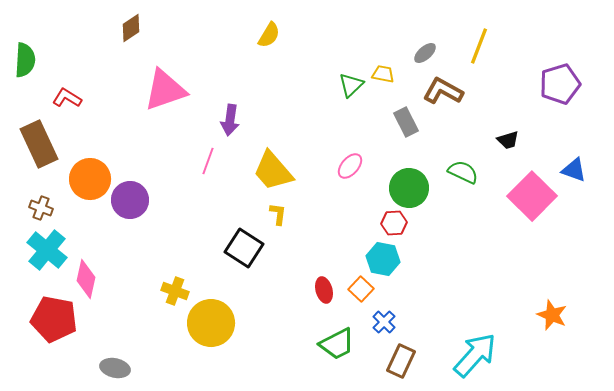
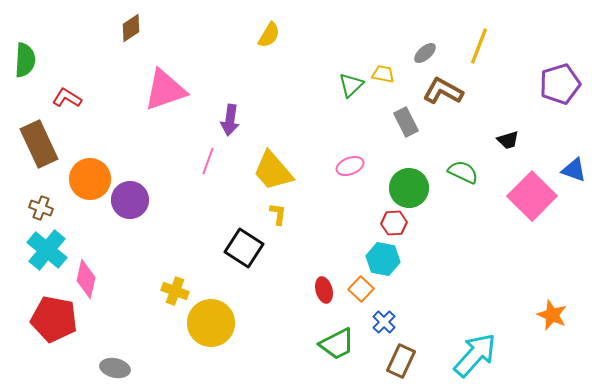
pink ellipse at (350, 166): rotated 28 degrees clockwise
